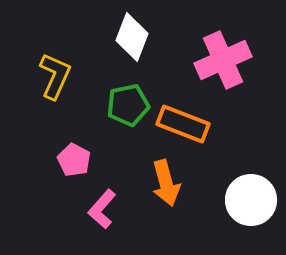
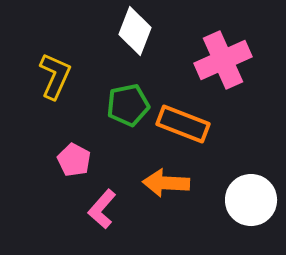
white diamond: moved 3 px right, 6 px up
orange arrow: rotated 108 degrees clockwise
